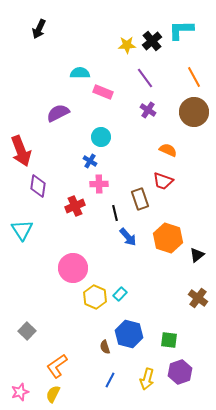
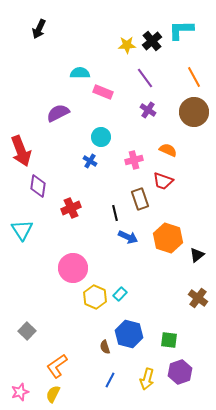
pink cross: moved 35 px right, 24 px up; rotated 12 degrees counterclockwise
red cross: moved 4 px left, 2 px down
blue arrow: rotated 24 degrees counterclockwise
